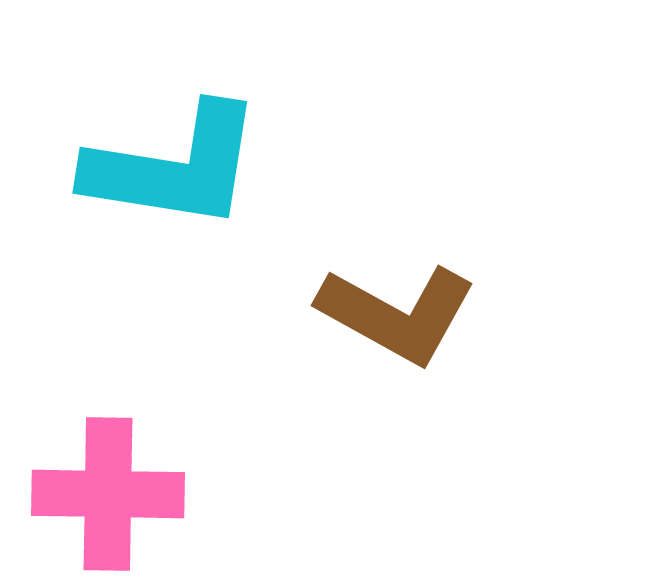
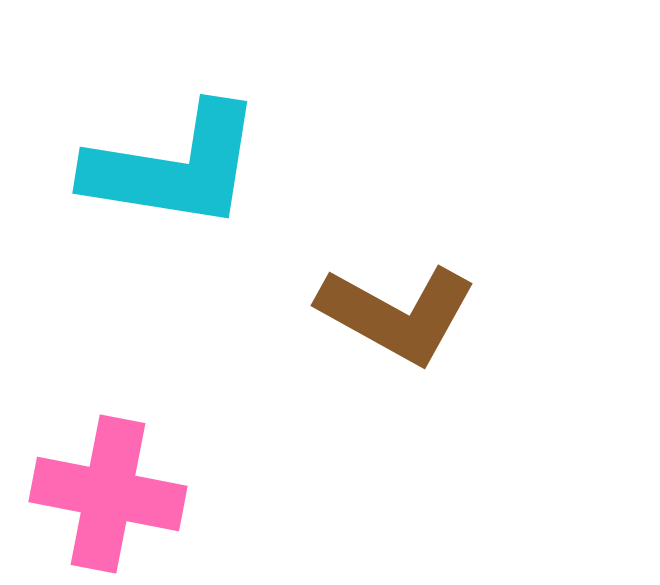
pink cross: rotated 10 degrees clockwise
